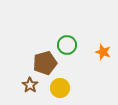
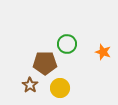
green circle: moved 1 px up
brown pentagon: rotated 15 degrees clockwise
